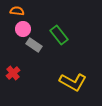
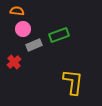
green rectangle: rotated 72 degrees counterclockwise
gray rectangle: rotated 56 degrees counterclockwise
red cross: moved 1 px right, 11 px up
yellow L-shape: rotated 112 degrees counterclockwise
